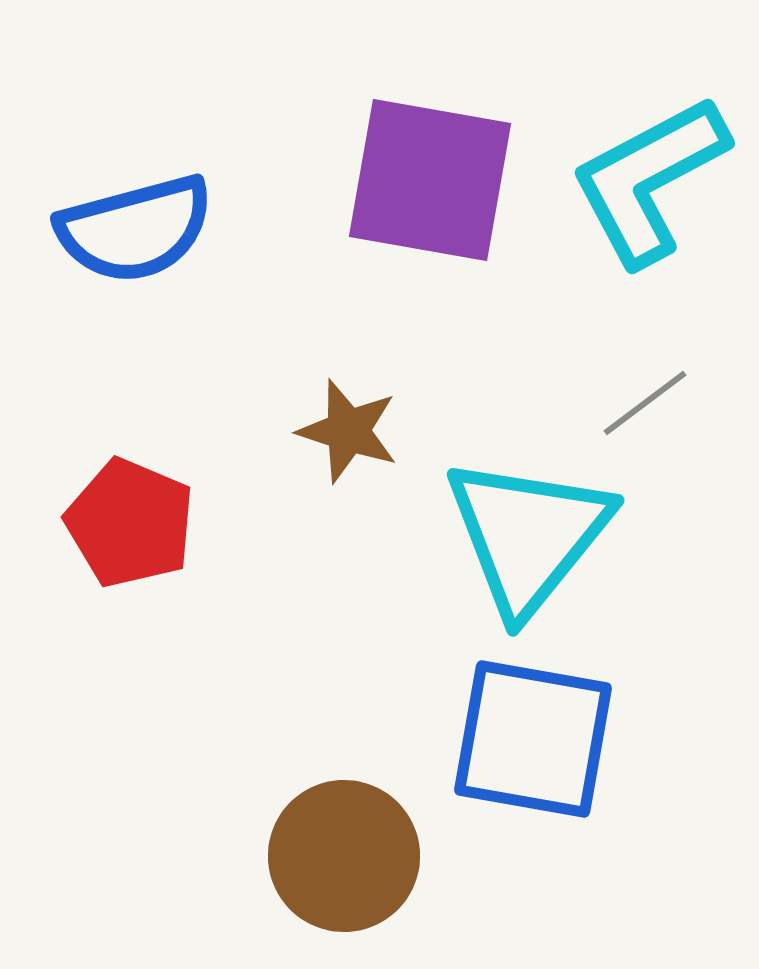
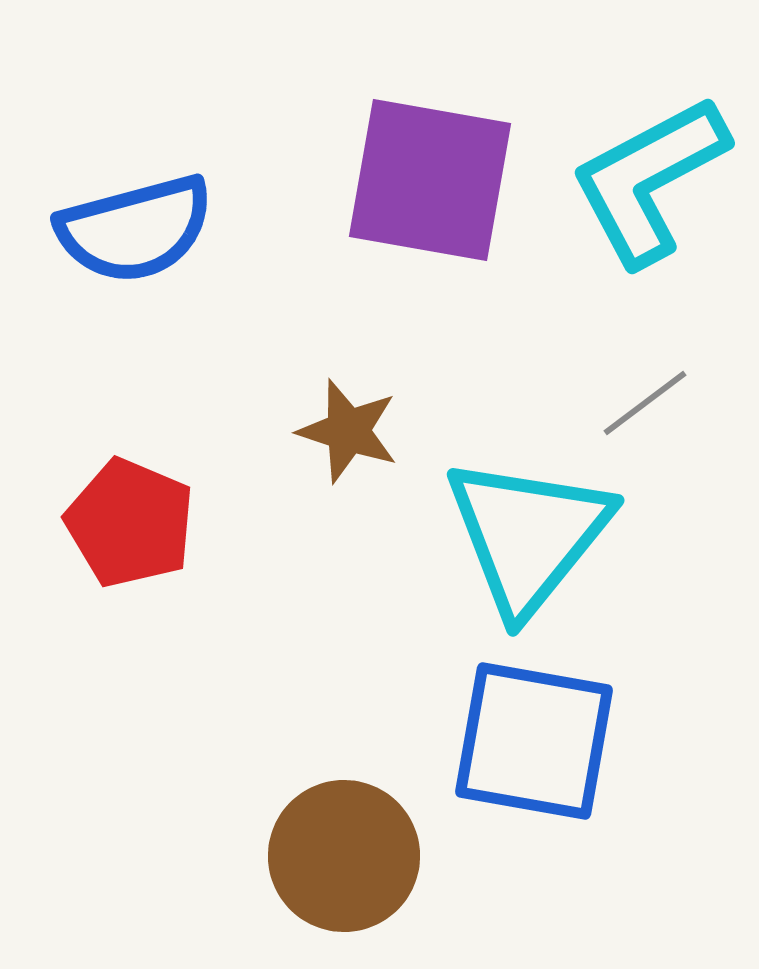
blue square: moved 1 px right, 2 px down
